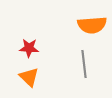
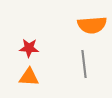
orange triangle: rotated 40 degrees counterclockwise
